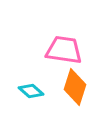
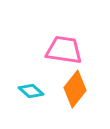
orange diamond: moved 2 px down; rotated 21 degrees clockwise
